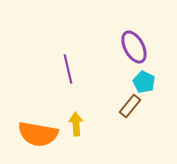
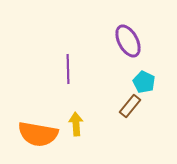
purple ellipse: moved 6 px left, 6 px up
purple line: rotated 12 degrees clockwise
